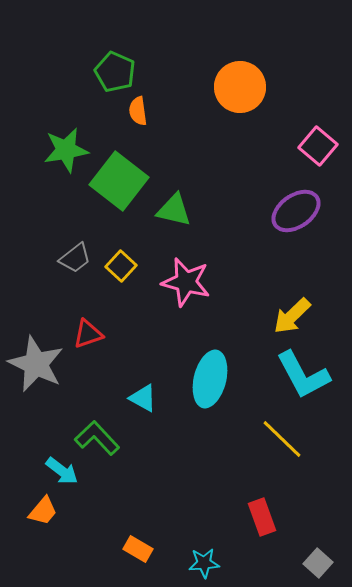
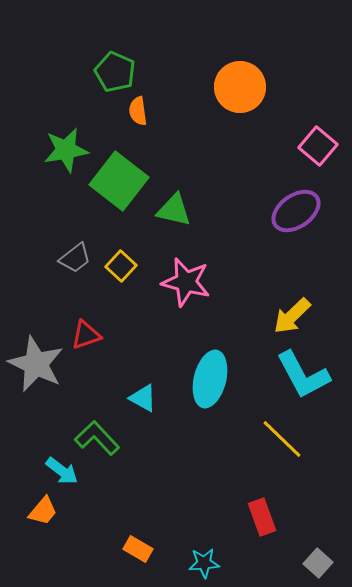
red triangle: moved 2 px left, 1 px down
